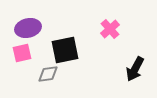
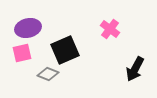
pink cross: rotated 12 degrees counterclockwise
black square: rotated 12 degrees counterclockwise
gray diamond: rotated 30 degrees clockwise
